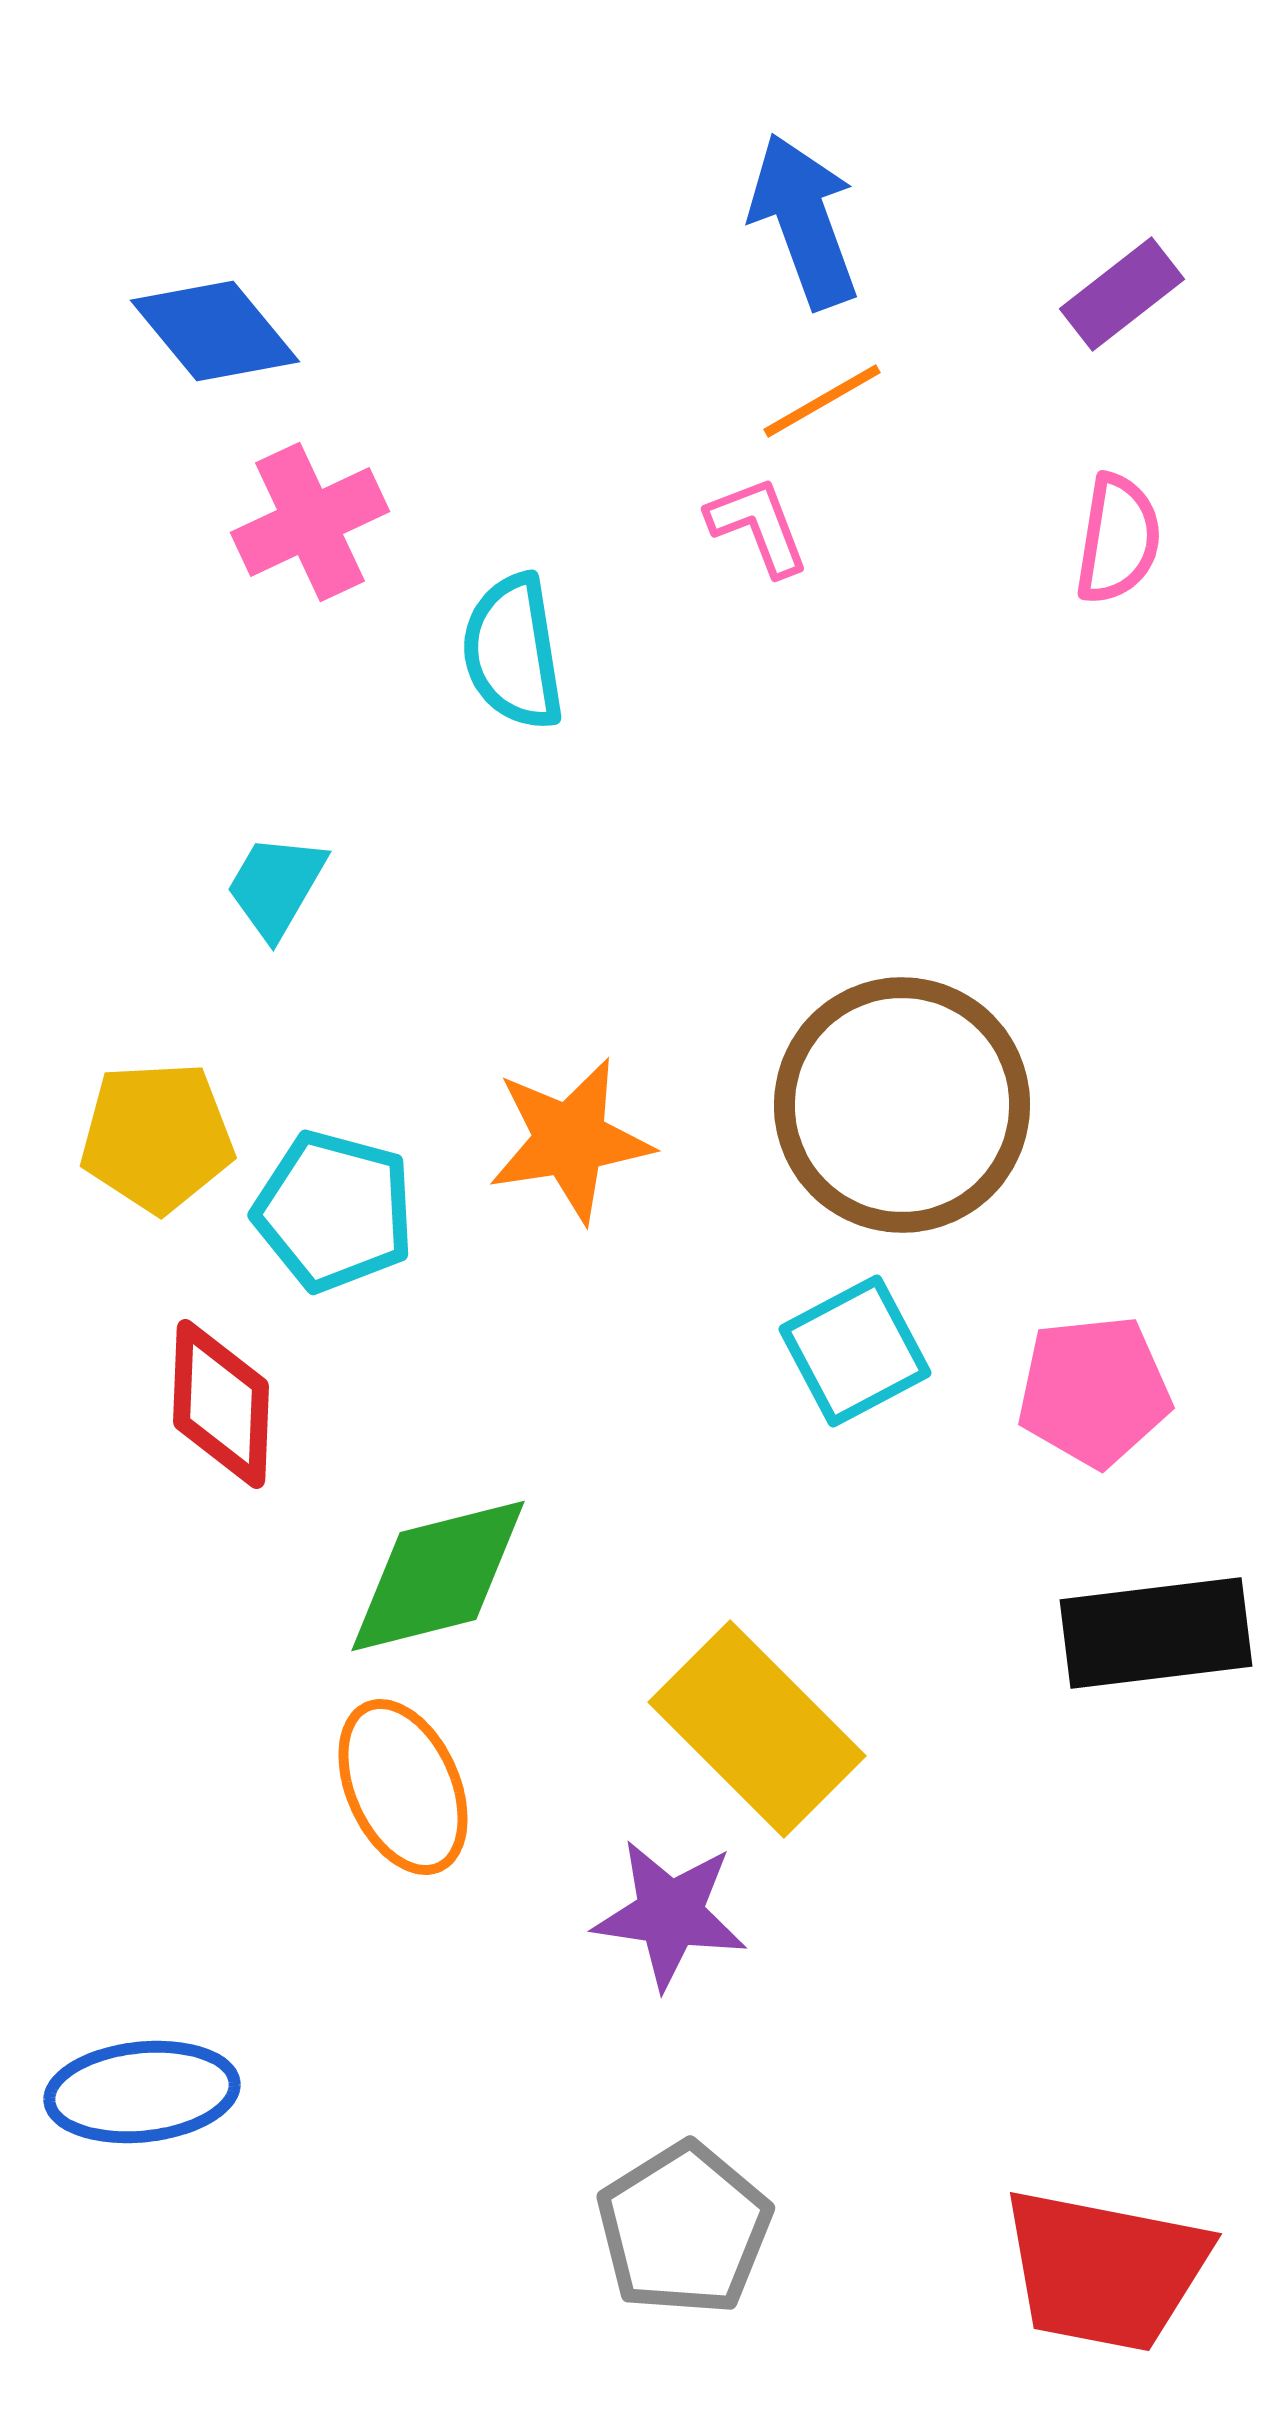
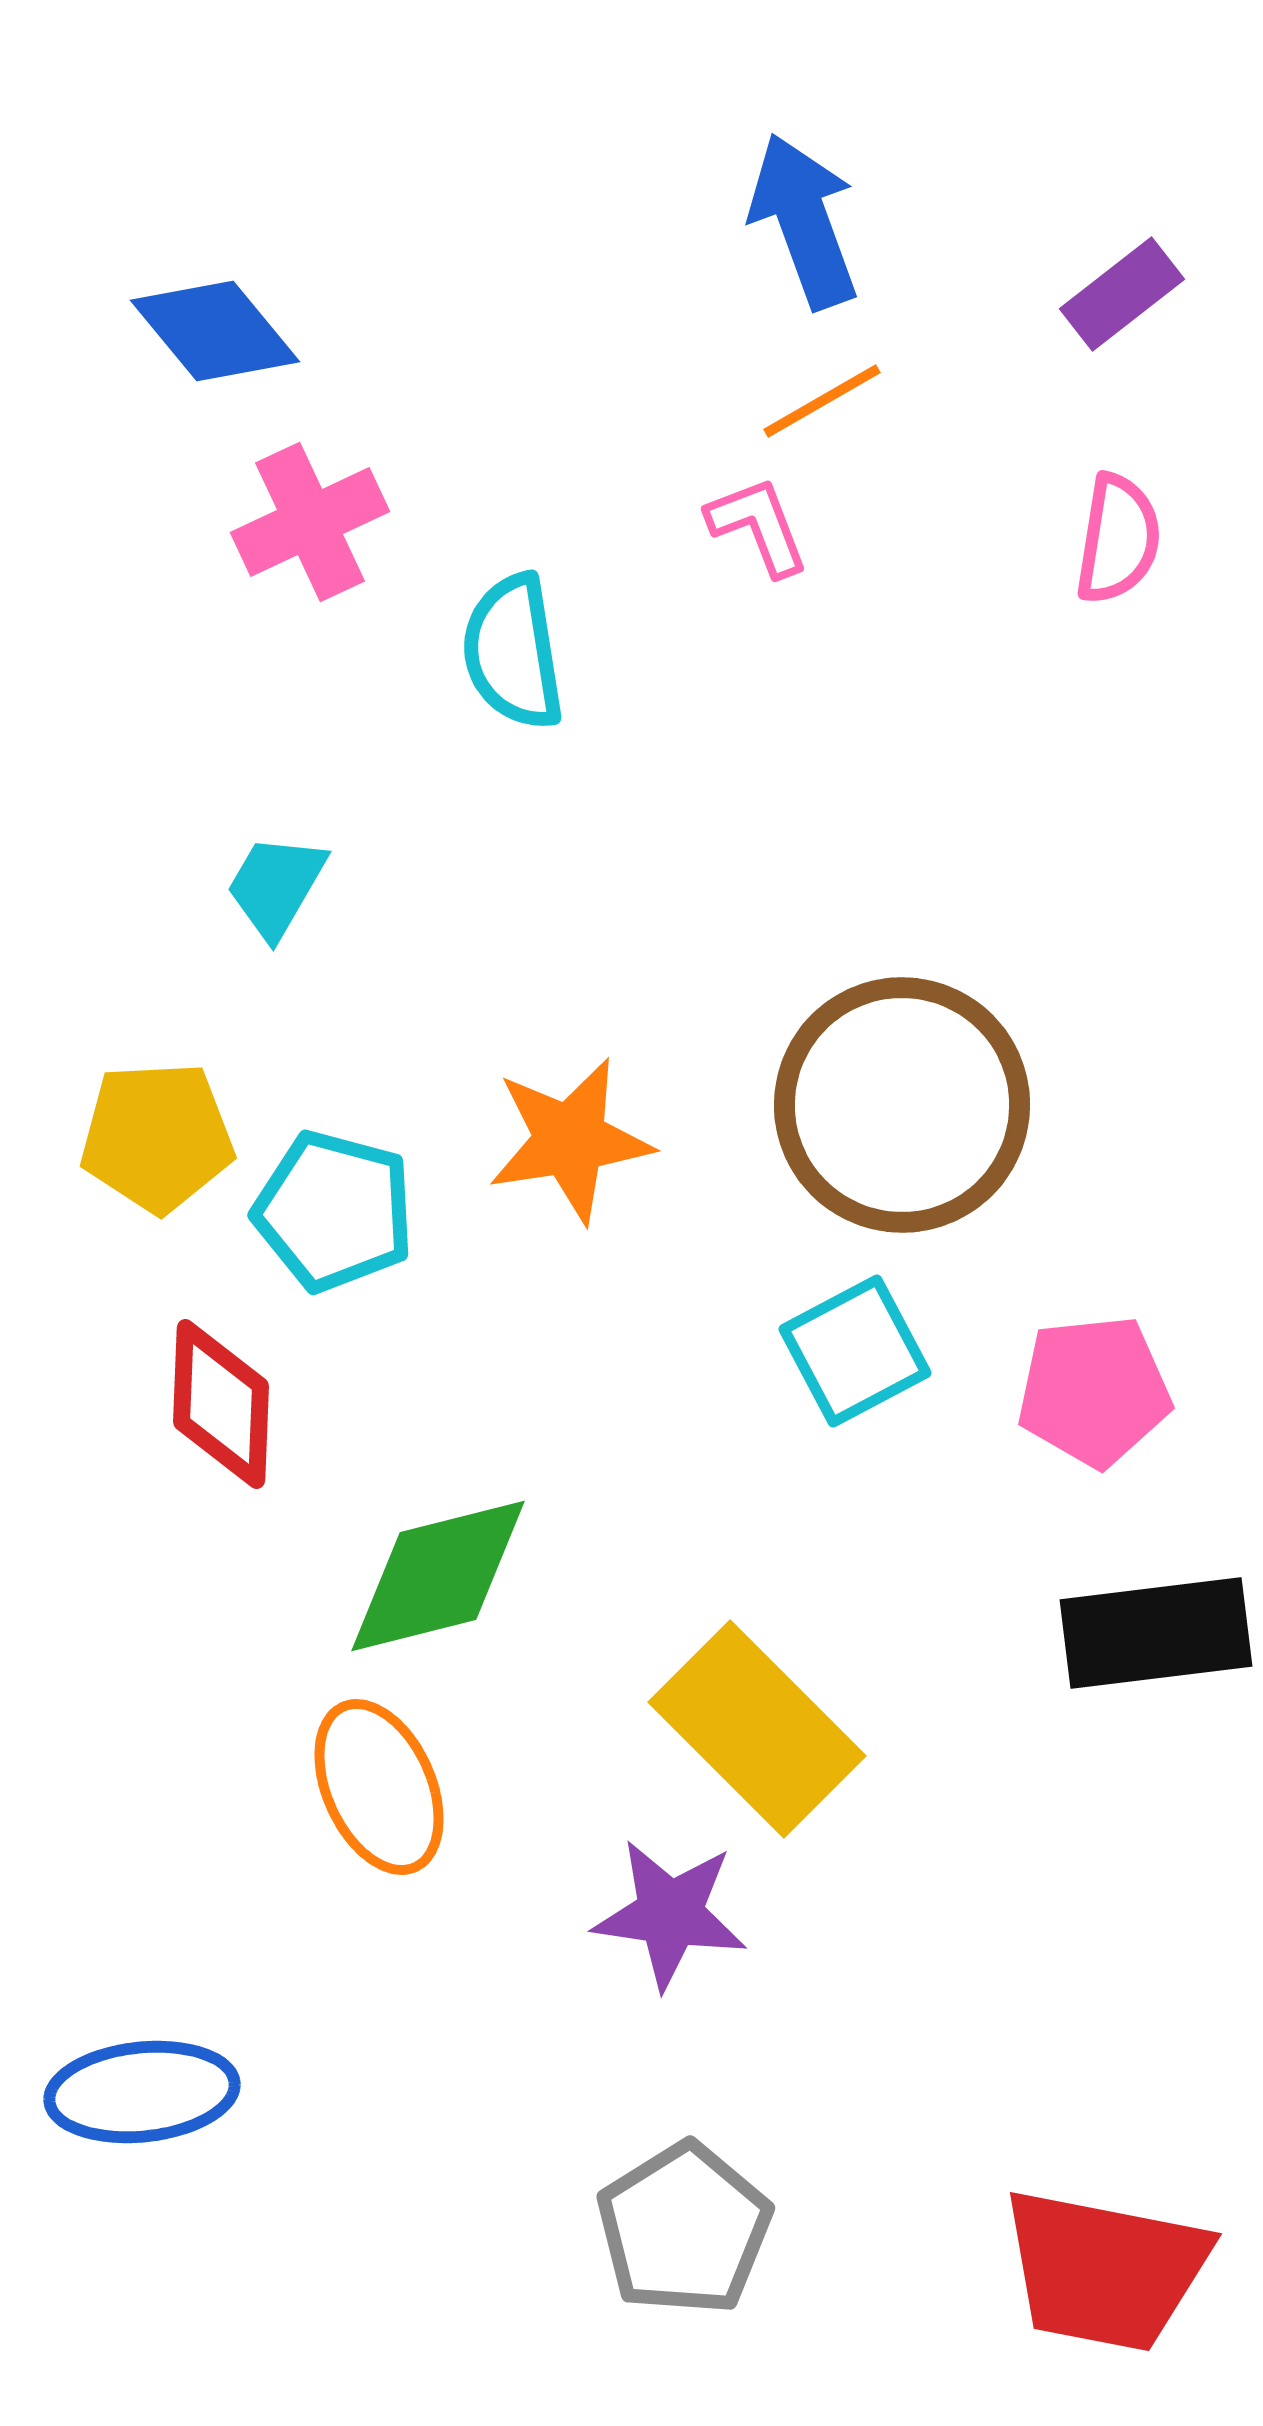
orange ellipse: moved 24 px left
